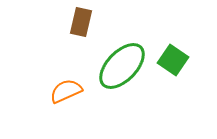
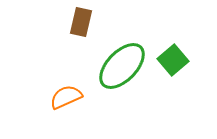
green square: rotated 16 degrees clockwise
orange semicircle: moved 6 px down
